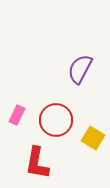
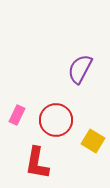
yellow square: moved 3 px down
